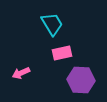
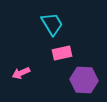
purple hexagon: moved 3 px right
